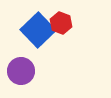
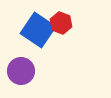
blue square: rotated 12 degrees counterclockwise
